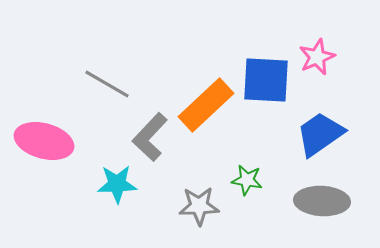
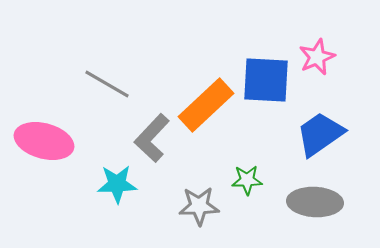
gray L-shape: moved 2 px right, 1 px down
green star: rotated 12 degrees counterclockwise
gray ellipse: moved 7 px left, 1 px down
